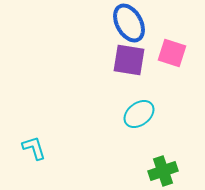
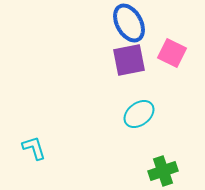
pink square: rotated 8 degrees clockwise
purple square: rotated 20 degrees counterclockwise
